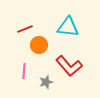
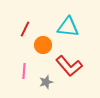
red line: rotated 42 degrees counterclockwise
orange circle: moved 4 px right
